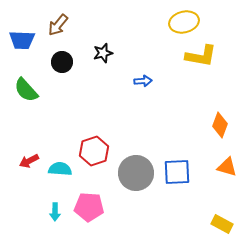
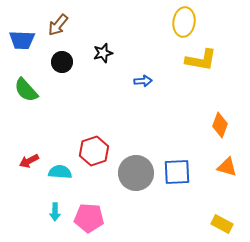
yellow ellipse: rotated 68 degrees counterclockwise
yellow L-shape: moved 4 px down
cyan semicircle: moved 3 px down
pink pentagon: moved 11 px down
